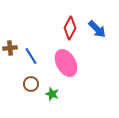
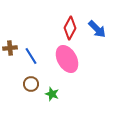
pink ellipse: moved 1 px right, 4 px up
